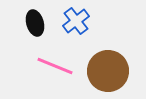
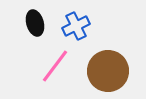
blue cross: moved 5 px down; rotated 12 degrees clockwise
pink line: rotated 75 degrees counterclockwise
